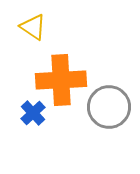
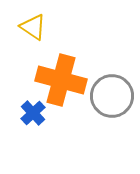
orange cross: rotated 18 degrees clockwise
gray circle: moved 3 px right, 11 px up
